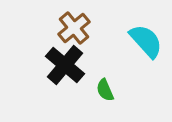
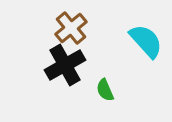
brown cross: moved 3 px left
black cross: rotated 21 degrees clockwise
